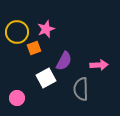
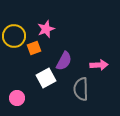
yellow circle: moved 3 px left, 4 px down
